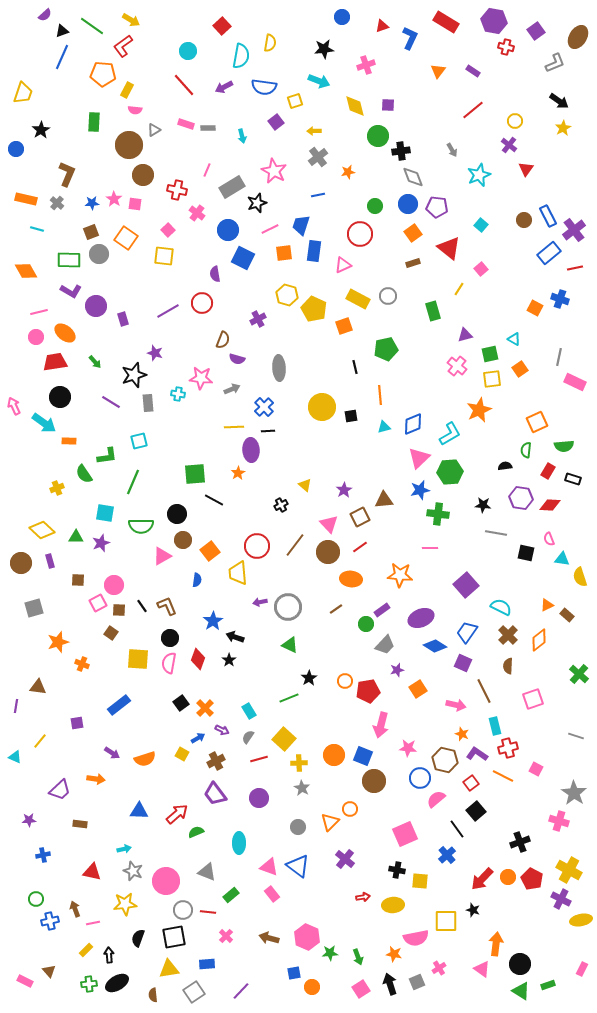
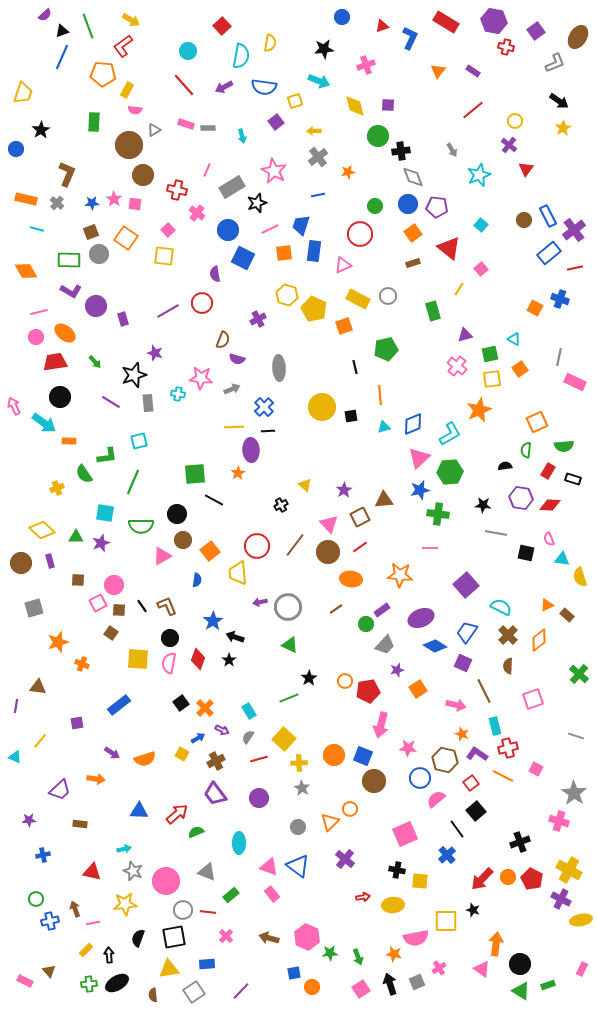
green line at (92, 26): moved 4 px left; rotated 35 degrees clockwise
